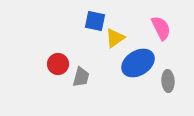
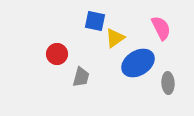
red circle: moved 1 px left, 10 px up
gray ellipse: moved 2 px down
